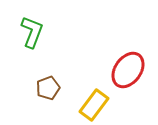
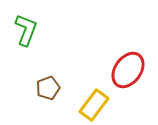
green L-shape: moved 6 px left, 2 px up
